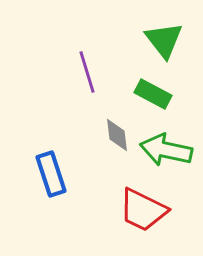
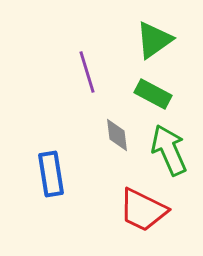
green triangle: moved 10 px left; rotated 33 degrees clockwise
green arrow: moved 3 px right; rotated 54 degrees clockwise
blue rectangle: rotated 9 degrees clockwise
